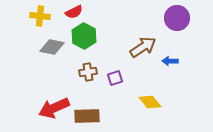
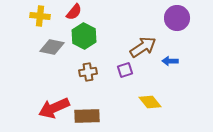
red semicircle: rotated 24 degrees counterclockwise
purple square: moved 10 px right, 8 px up
